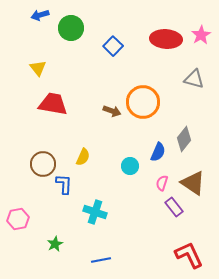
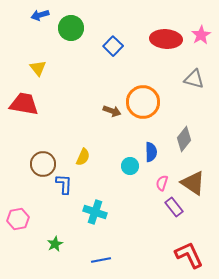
red trapezoid: moved 29 px left
blue semicircle: moved 7 px left; rotated 24 degrees counterclockwise
